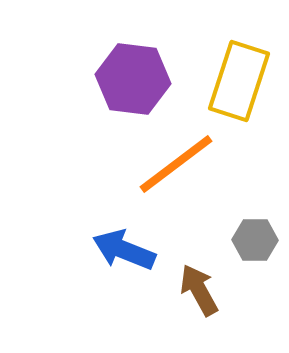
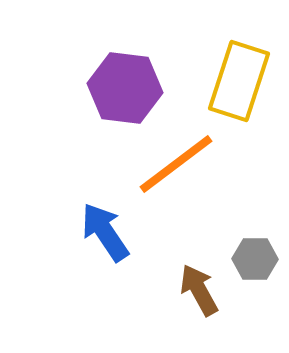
purple hexagon: moved 8 px left, 9 px down
gray hexagon: moved 19 px down
blue arrow: moved 19 px left, 18 px up; rotated 34 degrees clockwise
